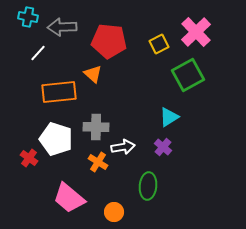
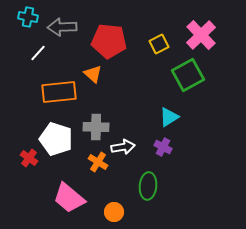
pink cross: moved 5 px right, 3 px down
purple cross: rotated 12 degrees counterclockwise
